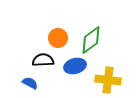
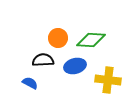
green diamond: rotated 40 degrees clockwise
